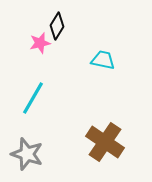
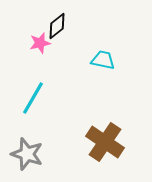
black diamond: rotated 20 degrees clockwise
